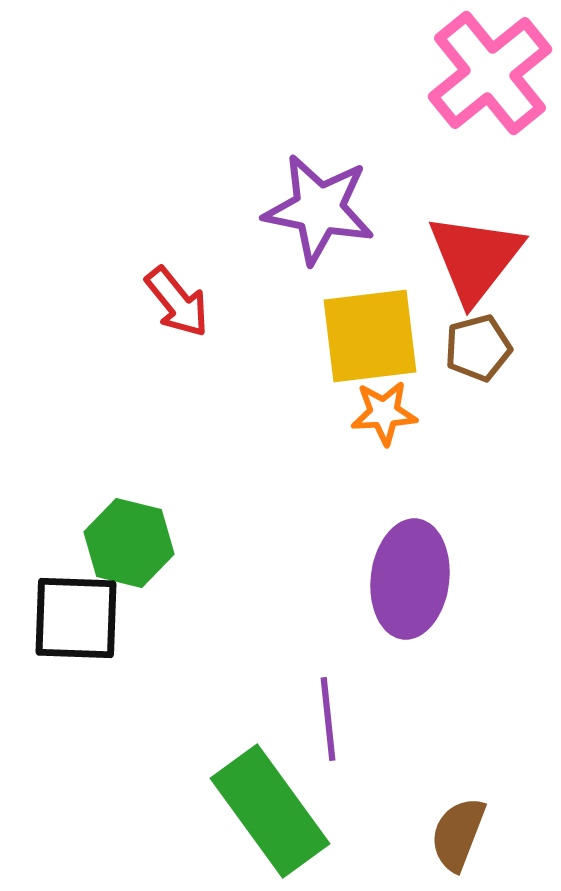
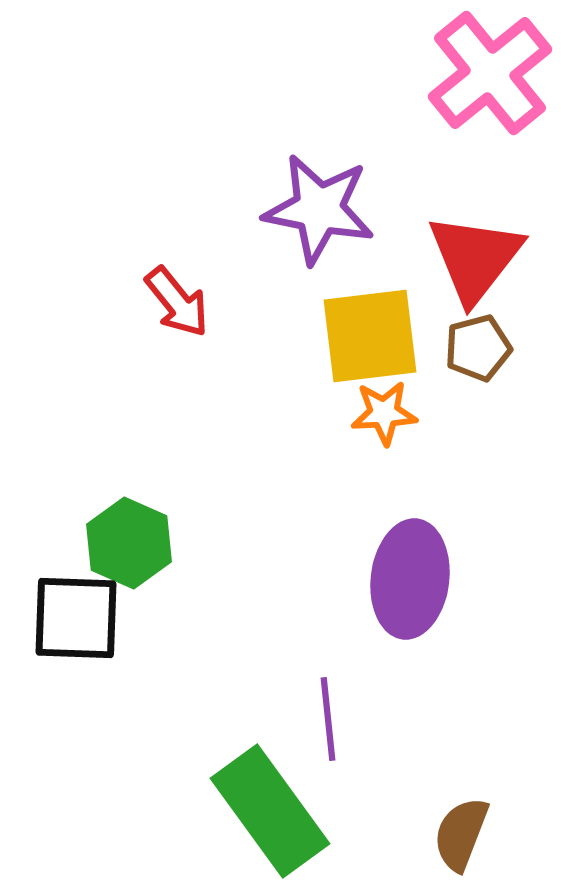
green hexagon: rotated 10 degrees clockwise
brown semicircle: moved 3 px right
